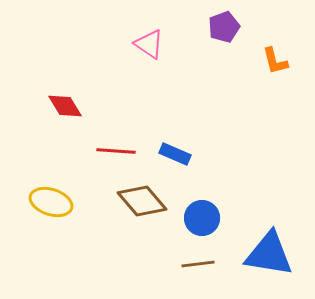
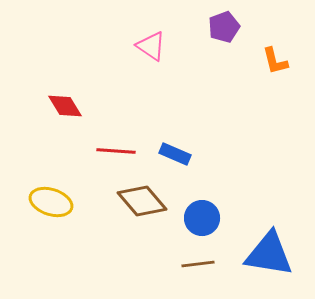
pink triangle: moved 2 px right, 2 px down
